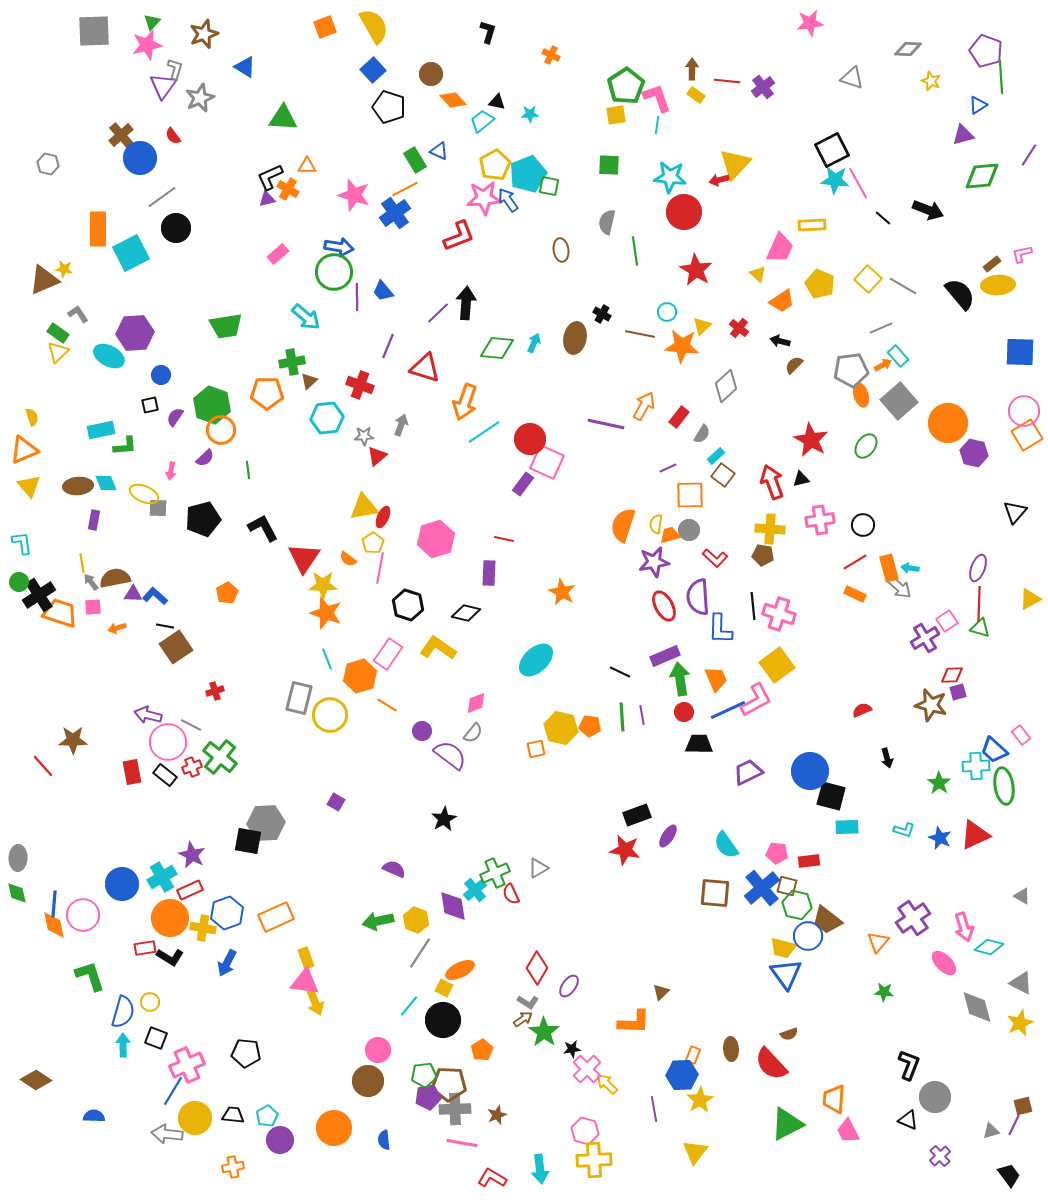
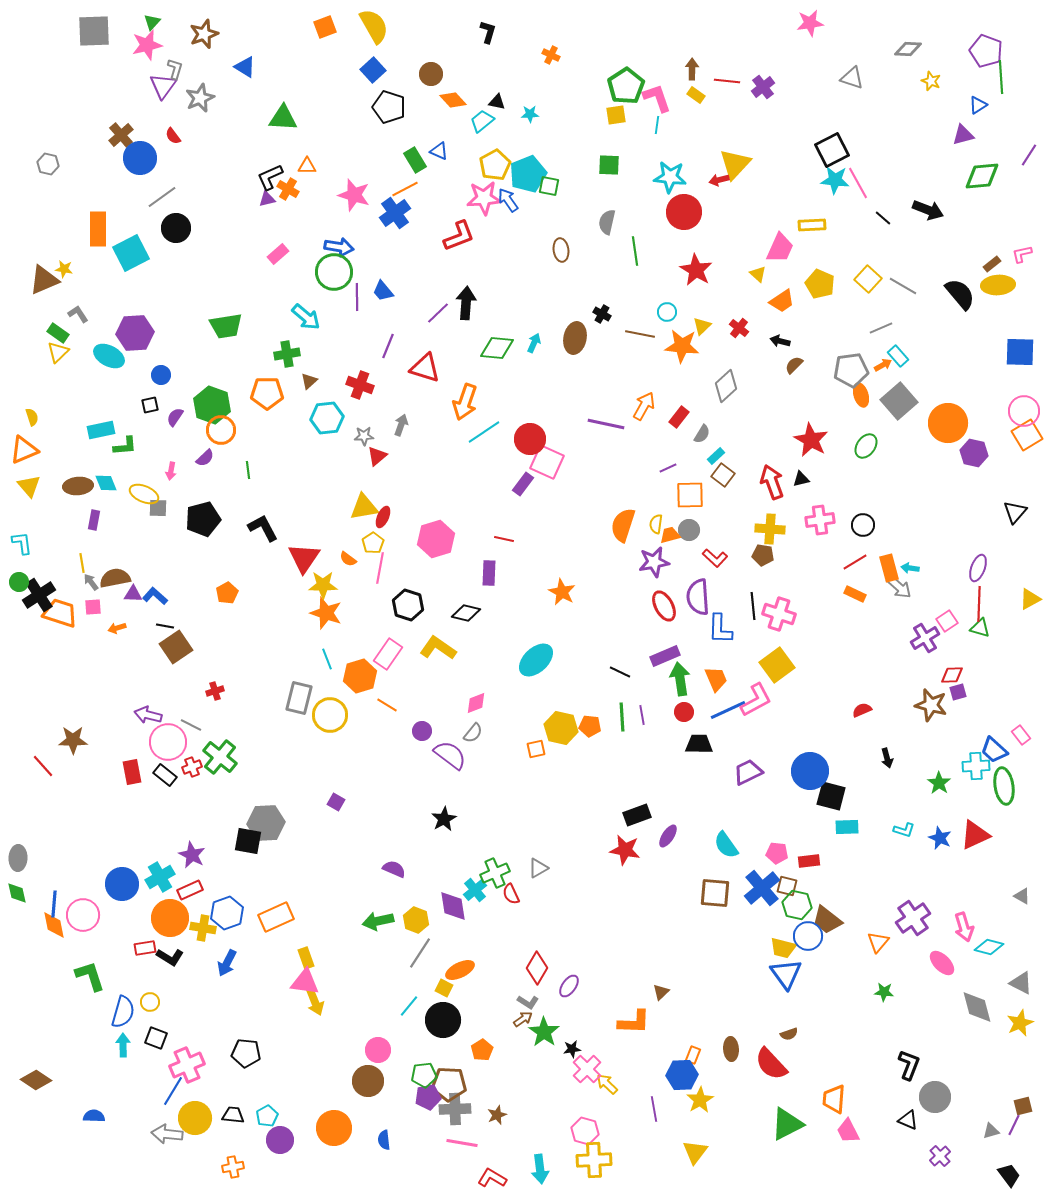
green cross at (292, 362): moved 5 px left, 8 px up
cyan cross at (162, 877): moved 2 px left
pink ellipse at (944, 963): moved 2 px left
